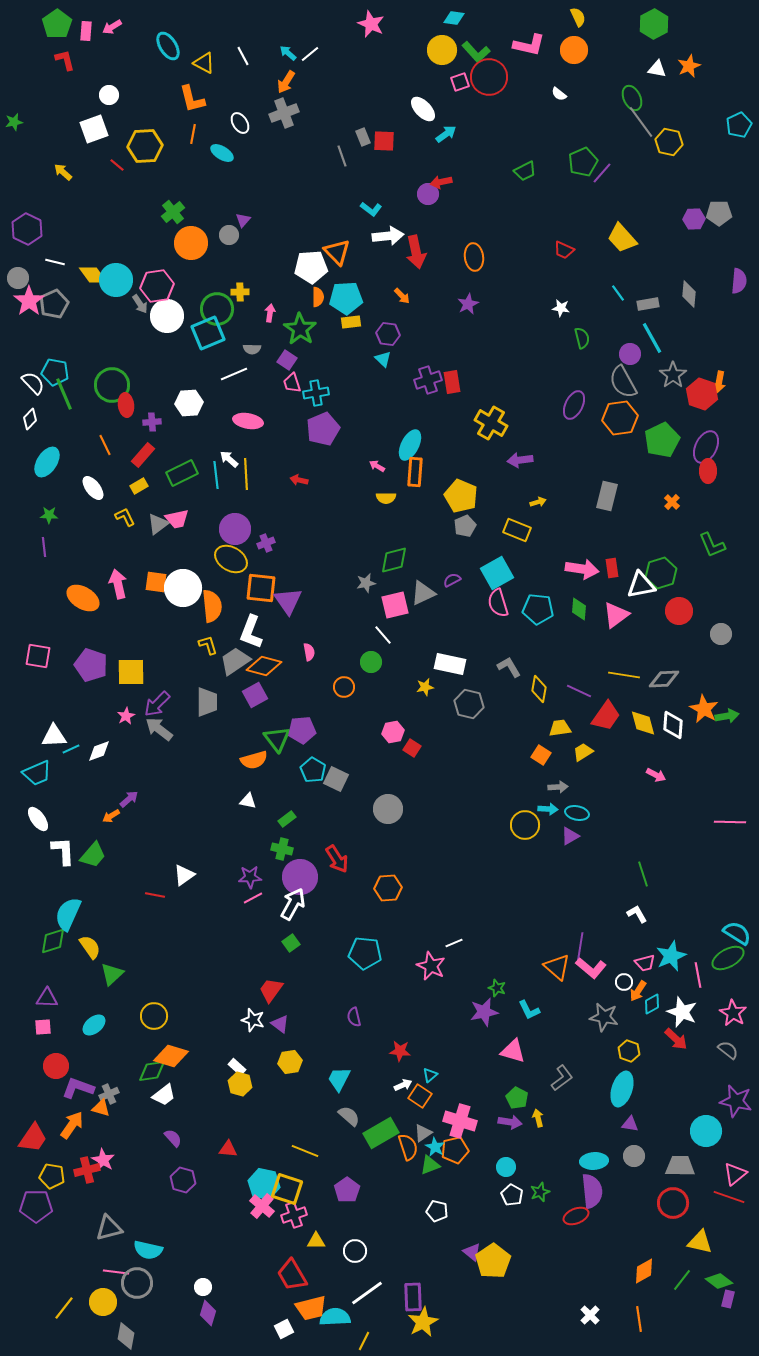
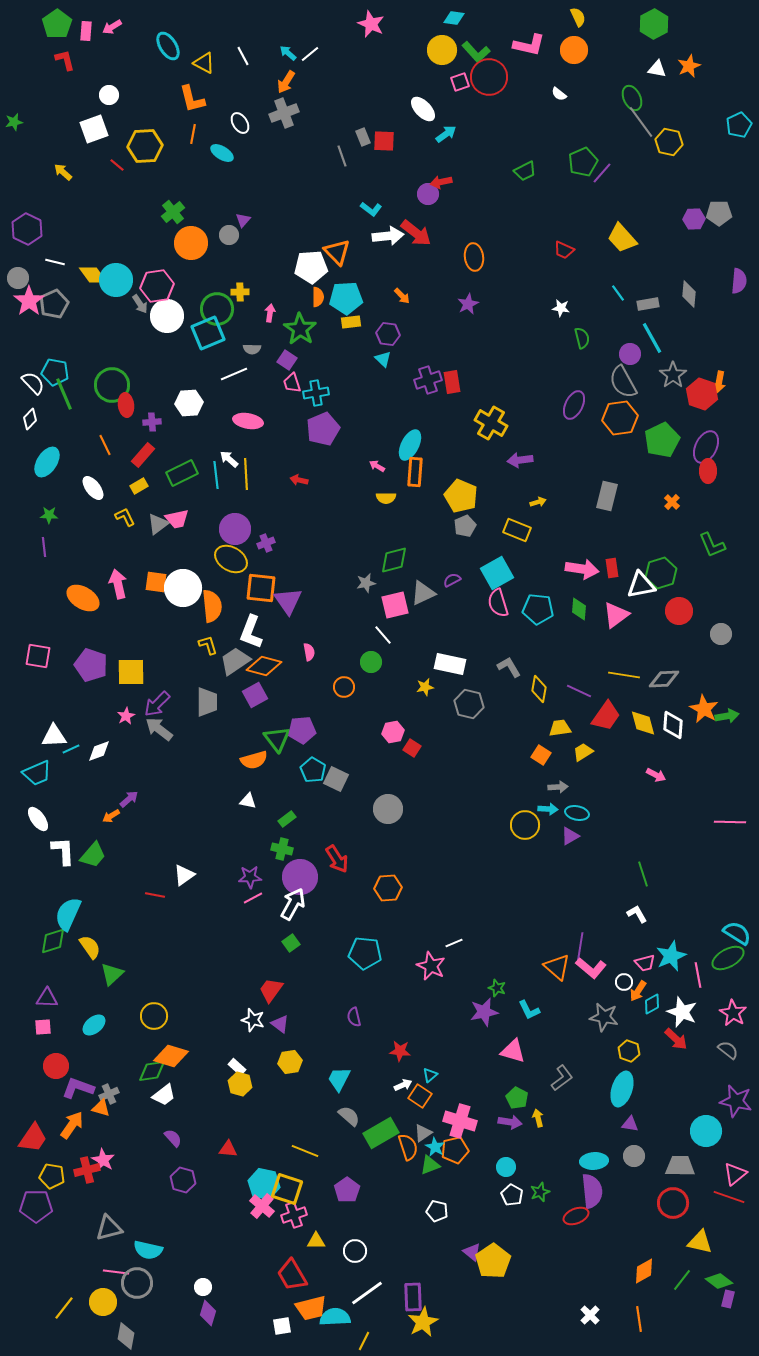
red arrow at (416, 252): moved 19 px up; rotated 40 degrees counterclockwise
white square at (284, 1329): moved 2 px left, 3 px up; rotated 18 degrees clockwise
